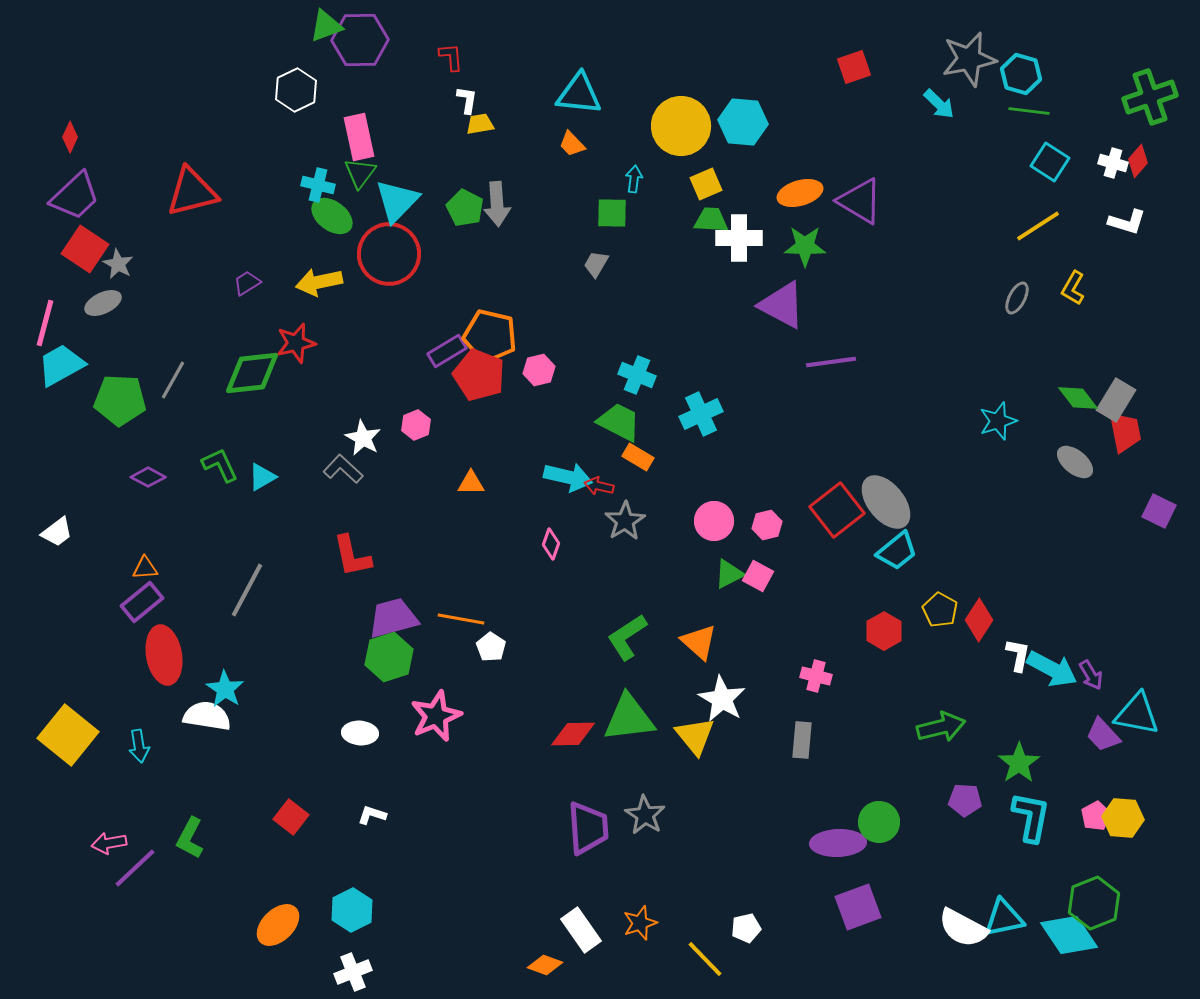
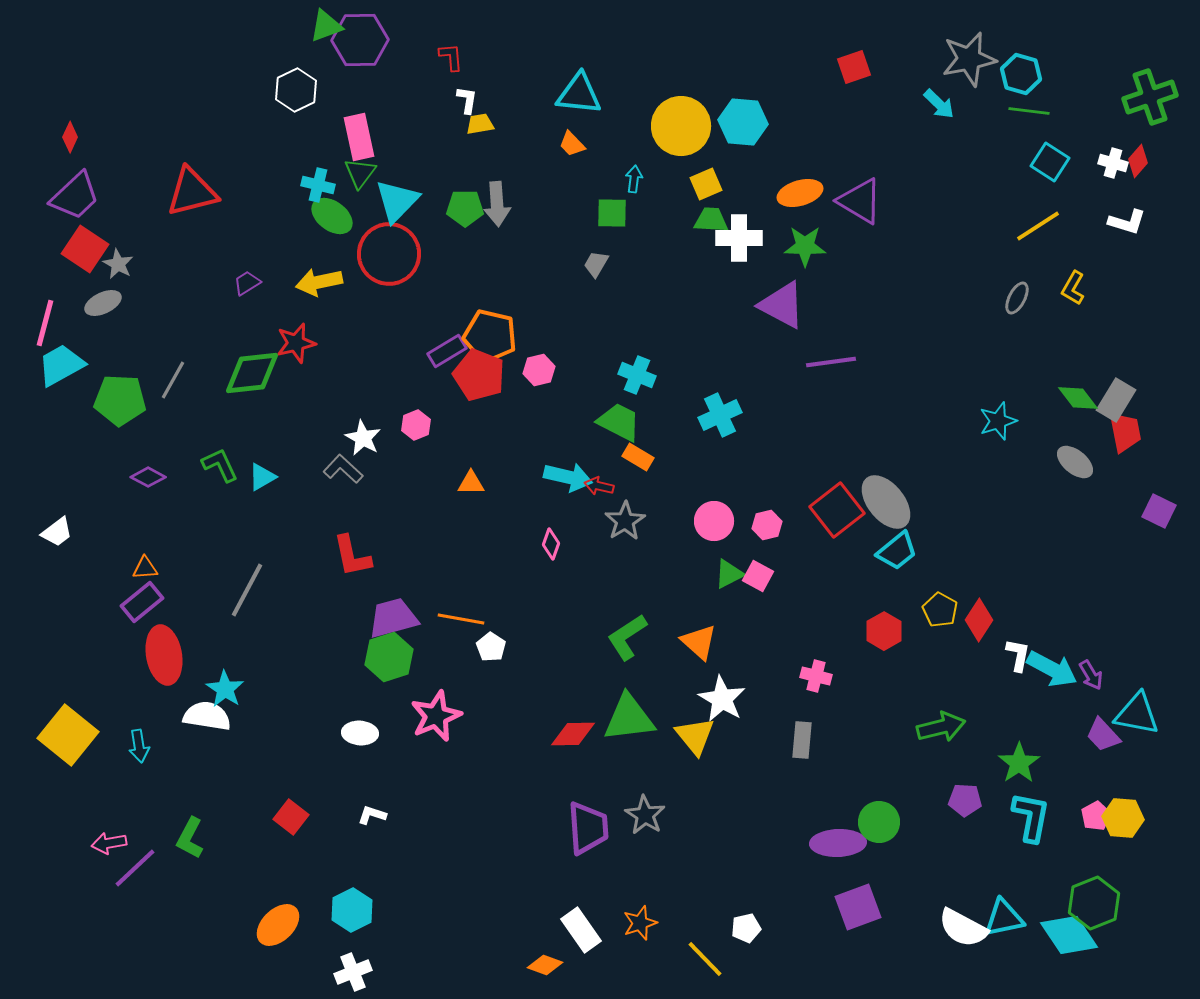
green pentagon at (465, 208): rotated 27 degrees counterclockwise
cyan cross at (701, 414): moved 19 px right, 1 px down
